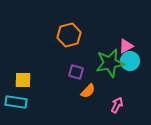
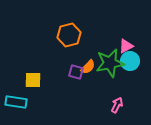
yellow square: moved 10 px right
orange semicircle: moved 24 px up
